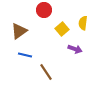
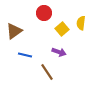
red circle: moved 3 px down
yellow semicircle: moved 2 px left
brown triangle: moved 5 px left
purple arrow: moved 16 px left, 3 px down
brown line: moved 1 px right
